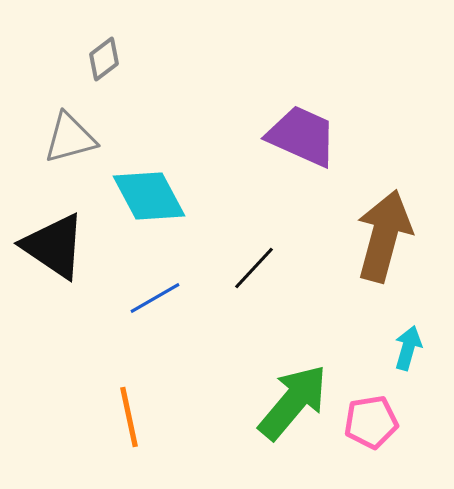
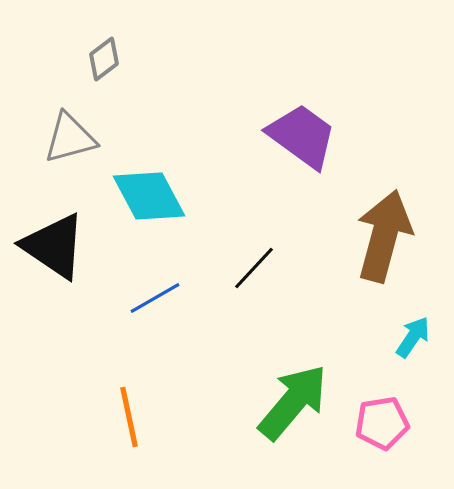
purple trapezoid: rotated 12 degrees clockwise
cyan arrow: moved 5 px right, 11 px up; rotated 18 degrees clockwise
pink pentagon: moved 11 px right, 1 px down
